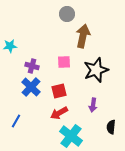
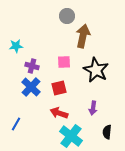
gray circle: moved 2 px down
cyan star: moved 6 px right
black star: rotated 25 degrees counterclockwise
red square: moved 3 px up
purple arrow: moved 3 px down
red arrow: rotated 48 degrees clockwise
blue line: moved 3 px down
black semicircle: moved 4 px left, 5 px down
